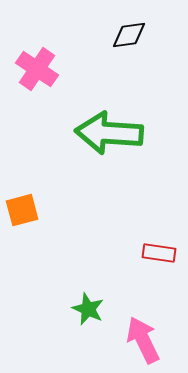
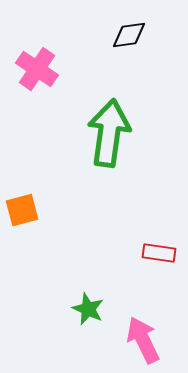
green arrow: rotated 94 degrees clockwise
